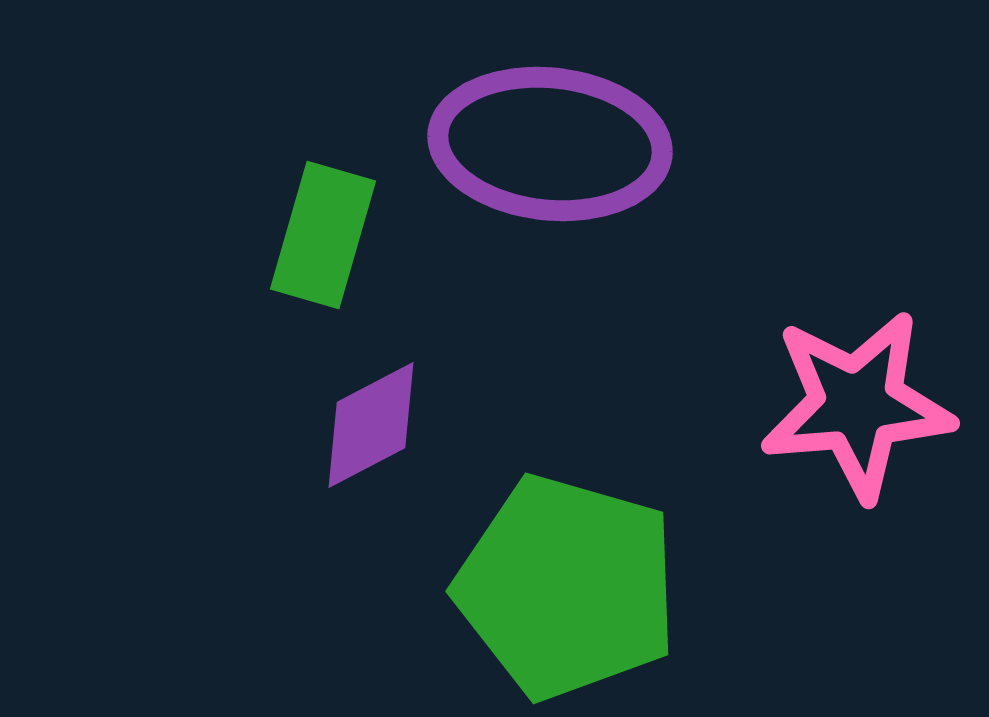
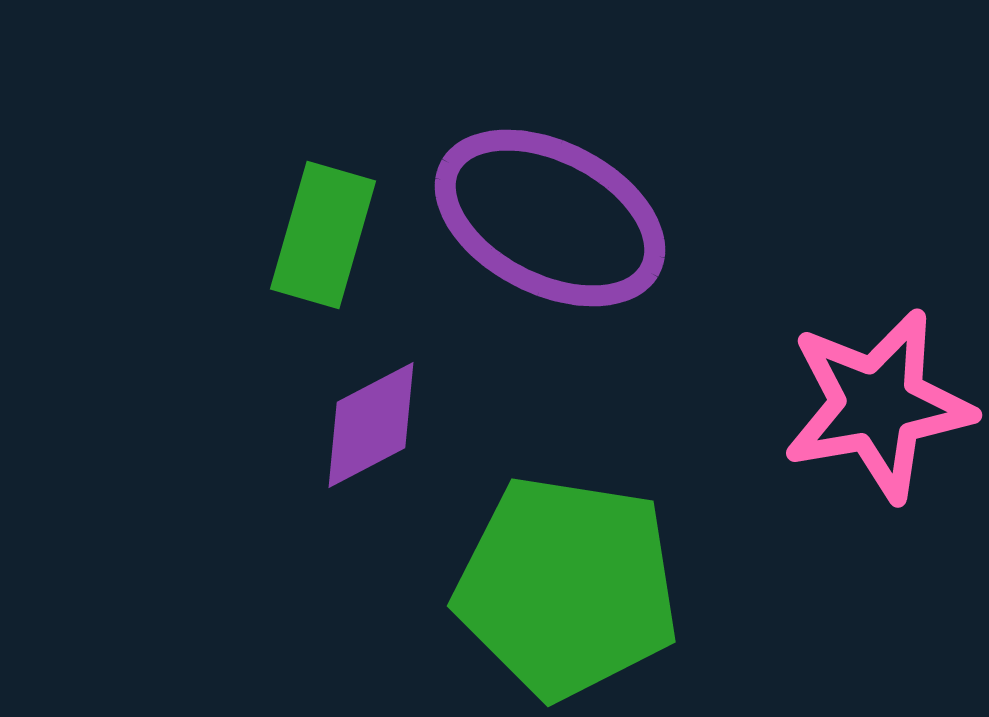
purple ellipse: moved 74 px down; rotated 21 degrees clockwise
pink star: moved 21 px right; rotated 5 degrees counterclockwise
green pentagon: rotated 7 degrees counterclockwise
